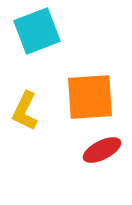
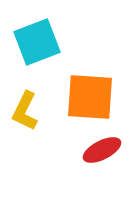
cyan square: moved 11 px down
orange square: rotated 8 degrees clockwise
